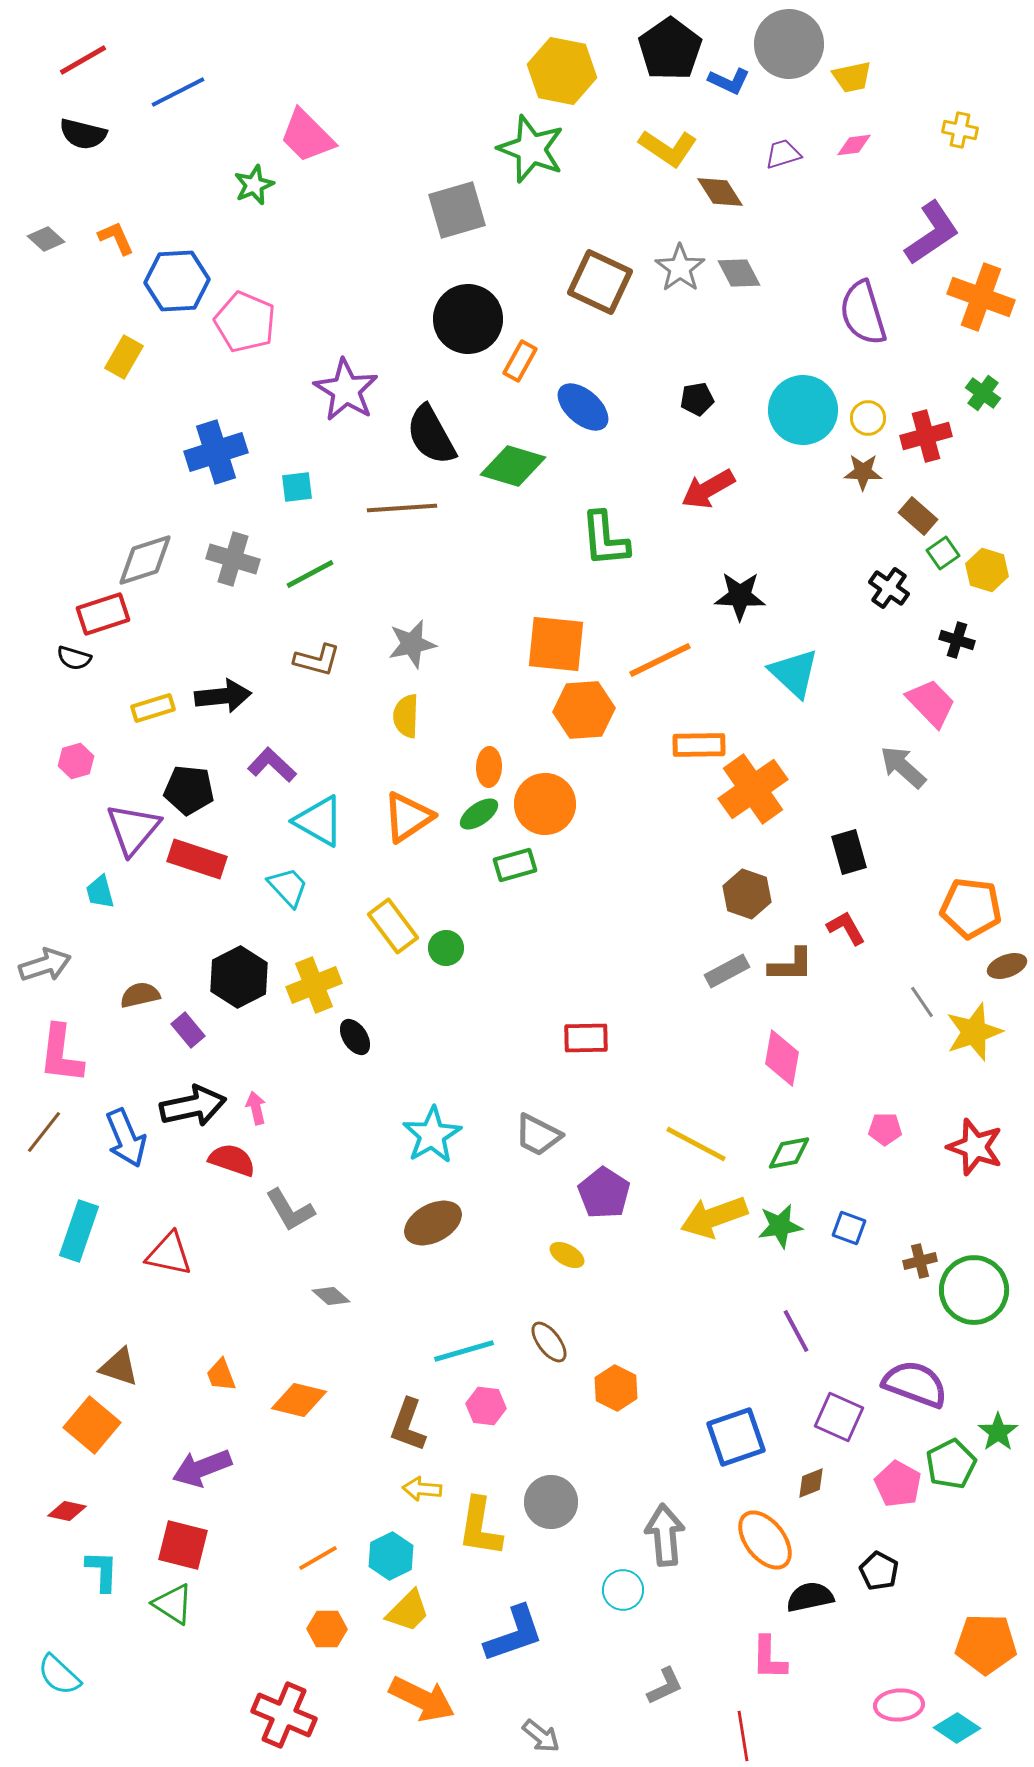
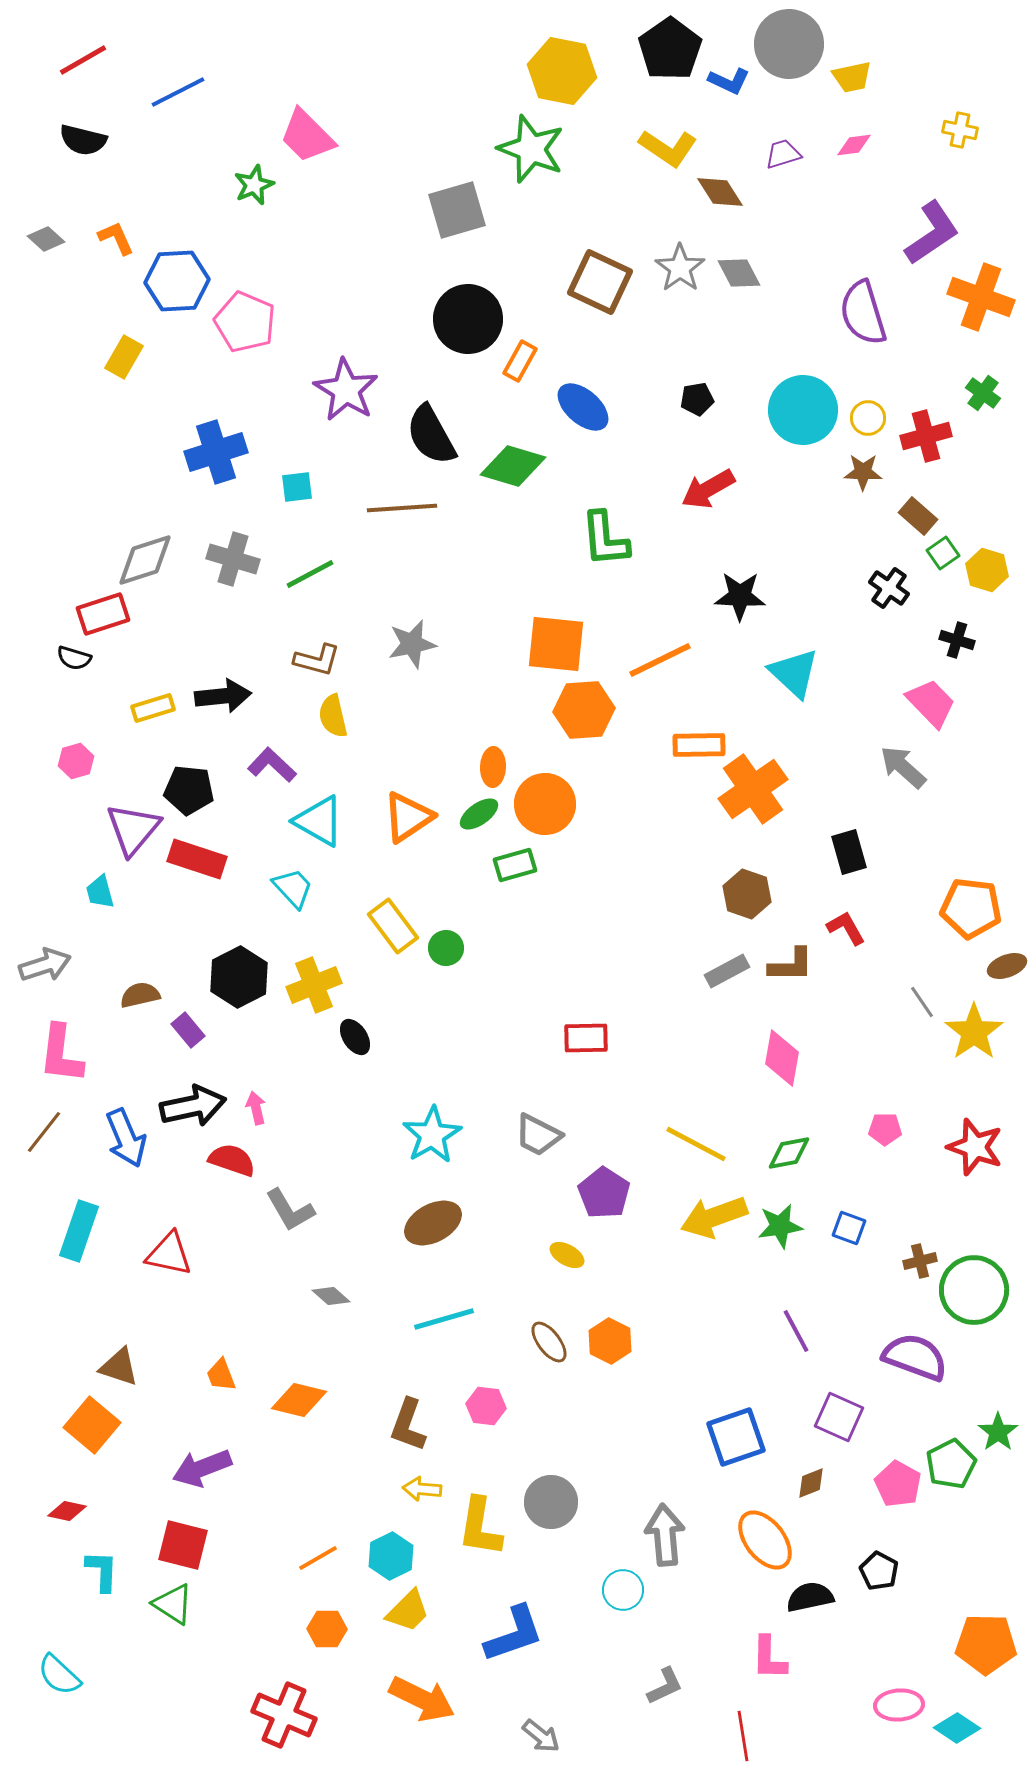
black semicircle at (83, 134): moved 6 px down
yellow semicircle at (406, 716): moved 73 px left; rotated 15 degrees counterclockwise
orange ellipse at (489, 767): moved 4 px right
cyan trapezoid at (288, 887): moved 5 px right, 1 px down
yellow star at (974, 1032): rotated 16 degrees counterclockwise
cyan line at (464, 1351): moved 20 px left, 32 px up
purple semicircle at (915, 1384): moved 27 px up
orange hexagon at (616, 1388): moved 6 px left, 47 px up
